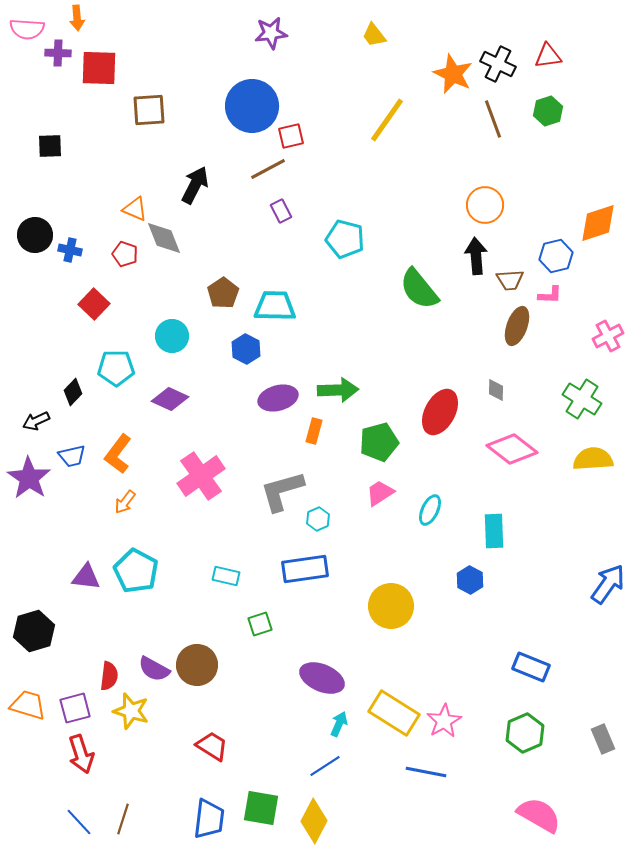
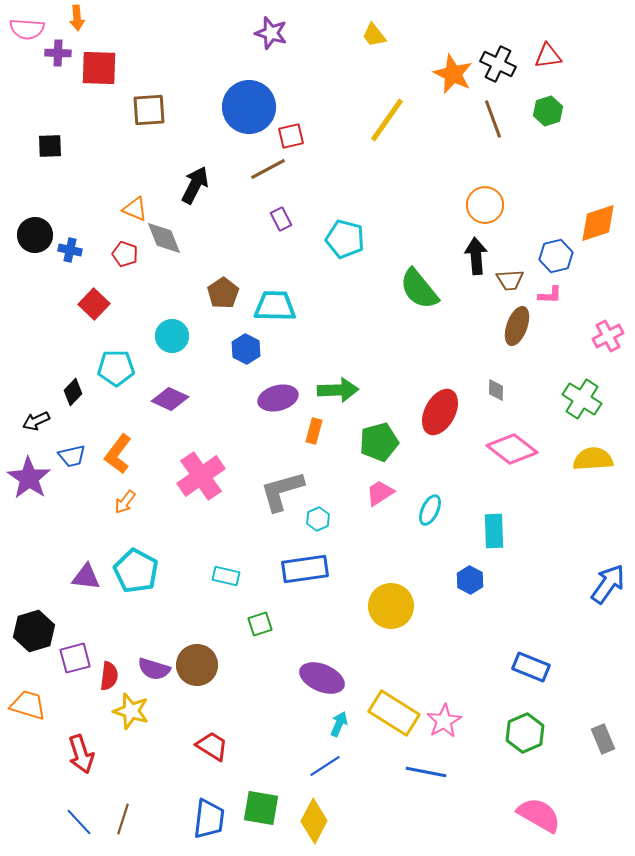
purple star at (271, 33): rotated 24 degrees clockwise
blue circle at (252, 106): moved 3 px left, 1 px down
purple rectangle at (281, 211): moved 8 px down
purple semicircle at (154, 669): rotated 12 degrees counterclockwise
purple square at (75, 708): moved 50 px up
